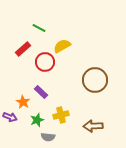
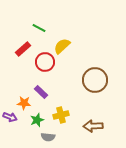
yellow semicircle: rotated 12 degrees counterclockwise
orange star: moved 1 px right, 1 px down; rotated 24 degrees counterclockwise
